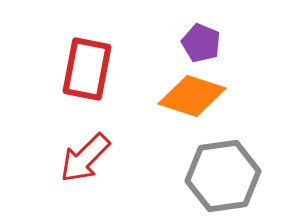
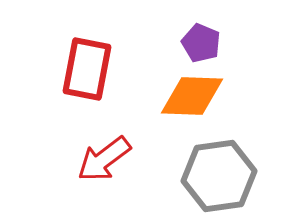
orange diamond: rotated 16 degrees counterclockwise
red arrow: moved 19 px right, 1 px down; rotated 8 degrees clockwise
gray hexagon: moved 4 px left
